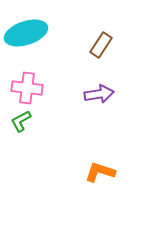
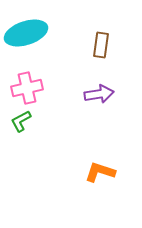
brown rectangle: rotated 25 degrees counterclockwise
pink cross: rotated 20 degrees counterclockwise
